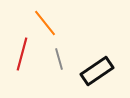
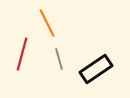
orange line: moved 2 px right; rotated 12 degrees clockwise
black rectangle: moved 1 px left, 2 px up
